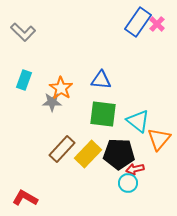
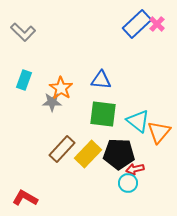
blue rectangle: moved 1 px left, 2 px down; rotated 12 degrees clockwise
orange triangle: moved 7 px up
